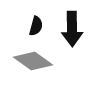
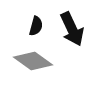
black arrow: rotated 24 degrees counterclockwise
